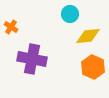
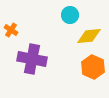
cyan circle: moved 1 px down
orange cross: moved 3 px down
yellow diamond: moved 1 px right
